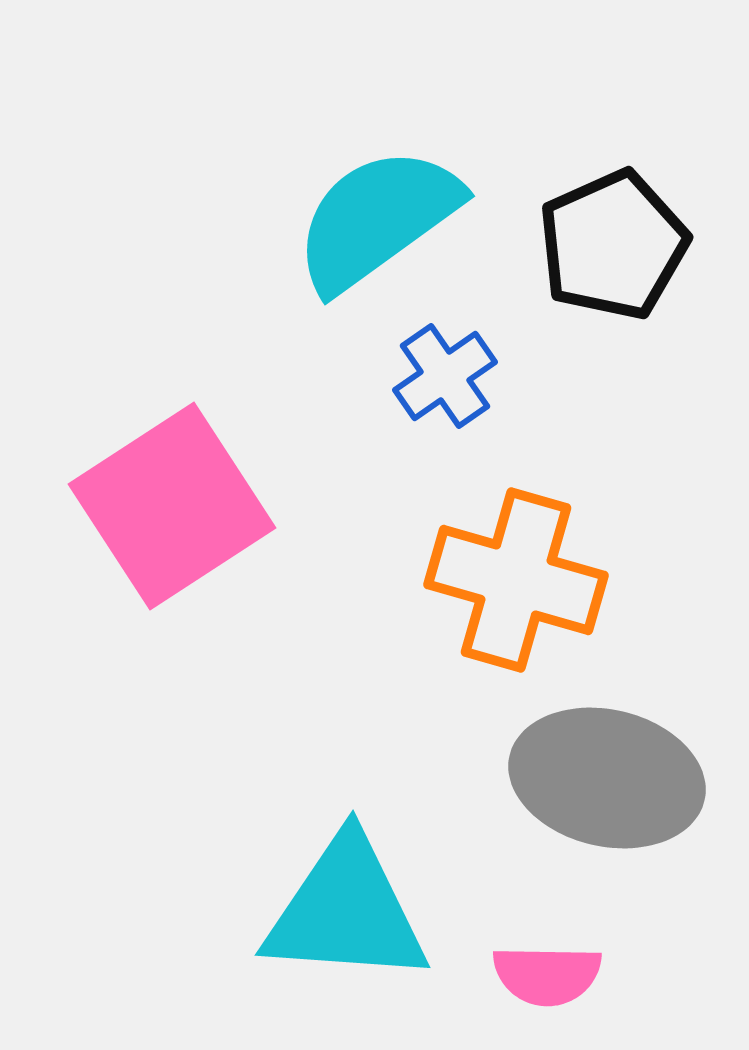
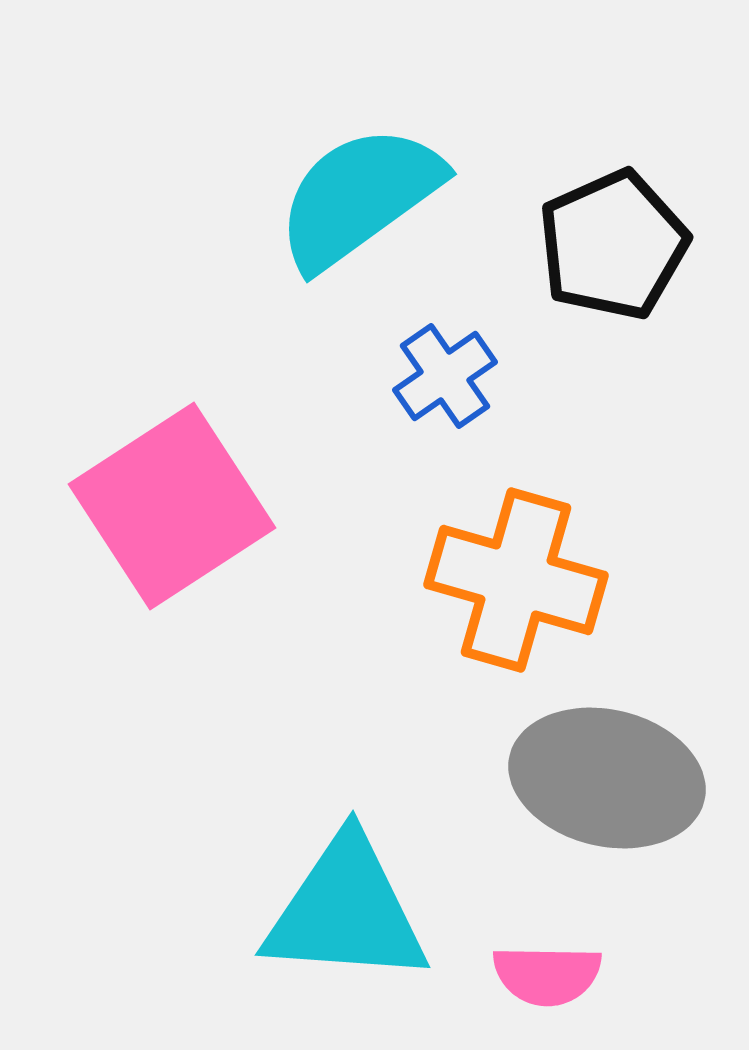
cyan semicircle: moved 18 px left, 22 px up
